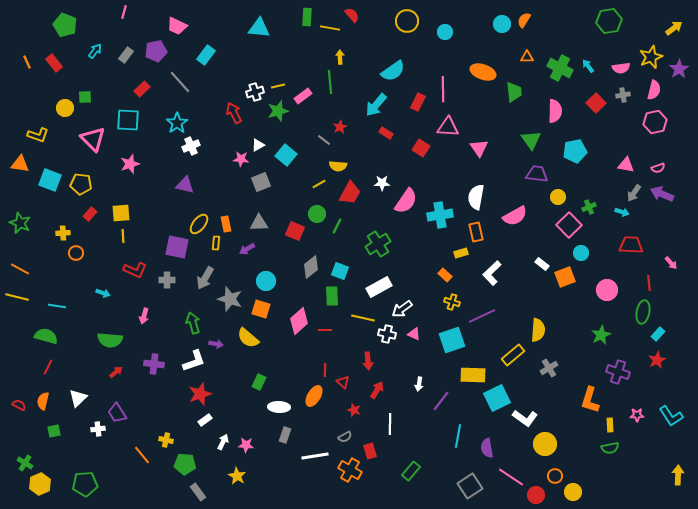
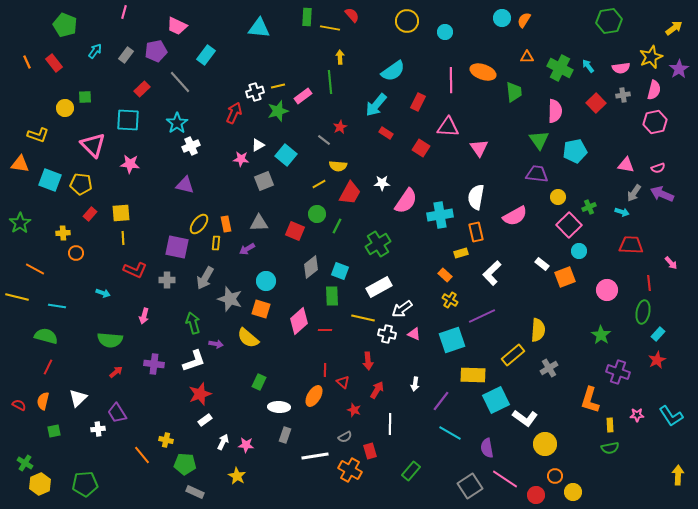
cyan circle at (502, 24): moved 6 px up
pink line at (443, 89): moved 8 px right, 9 px up
red arrow at (234, 113): rotated 50 degrees clockwise
pink triangle at (93, 139): moved 6 px down
green triangle at (531, 140): moved 8 px right
pink star at (130, 164): rotated 24 degrees clockwise
gray square at (261, 182): moved 3 px right, 1 px up
green star at (20, 223): rotated 15 degrees clockwise
yellow line at (123, 236): moved 2 px down
cyan circle at (581, 253): moved 2 px left, 2 px up
orange line at (20, 269): moved 15 px right
yellow cross at (452, 302): moved 2 px left, 2 px up; rotated 14 degrees clockwise
green star at (601, 335): rotated 12 degrees counterclockwise
white arrow at (419, 384): moved 4 px left
cyan square at (497, 398): moved 1 px left, 2 px down
cyan line at (458, 436): moved 8 px left, 3 px up; rotated 70 degrees counterclockwise
pink line at (511, 477): moved 6 px left, 2 px down
gray rectangle at (198, 492): moved 3 px left; rotated 30 degrees counterclockwise
